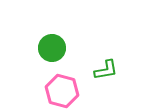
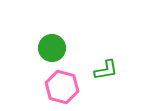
pink hexagon: moved 4 px up
